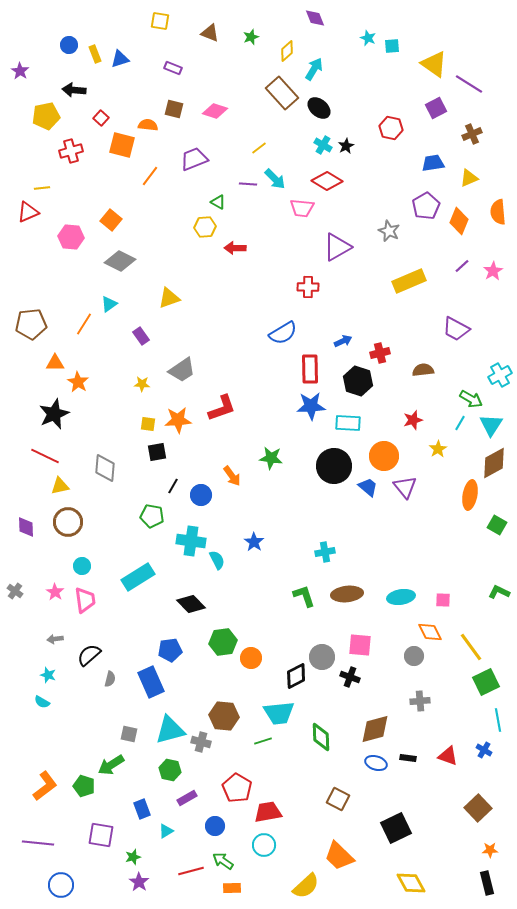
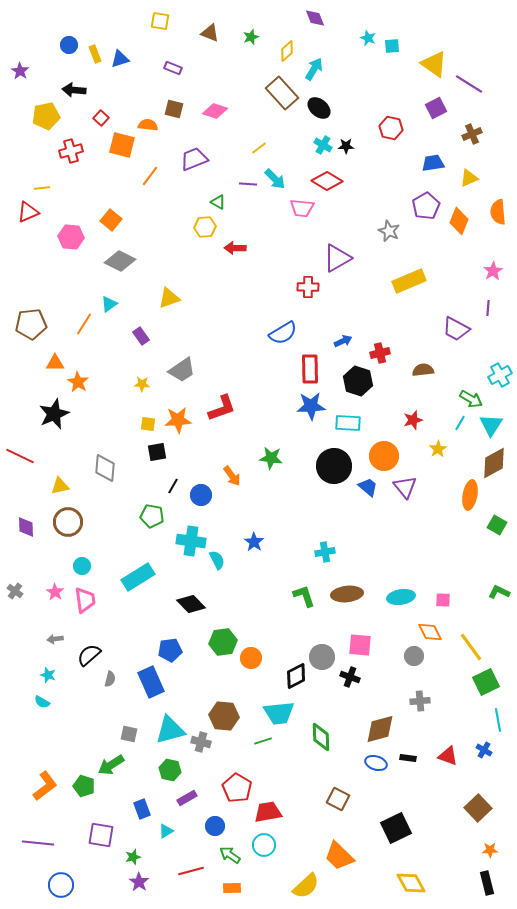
black star at (346, 146): rotated 28 degrees clockwise
purple triangle at (337, 247): moved 11 px down
purple line at (462, 266): moved 26 px right, 42 px down; rotated 42 degrees counterclockwise
red line at (45, 456): moved 25 px left
brown diamond at (375, 729): moved 5 px right
green arrow at (223, 861): moved 7 px right, 6 px up
